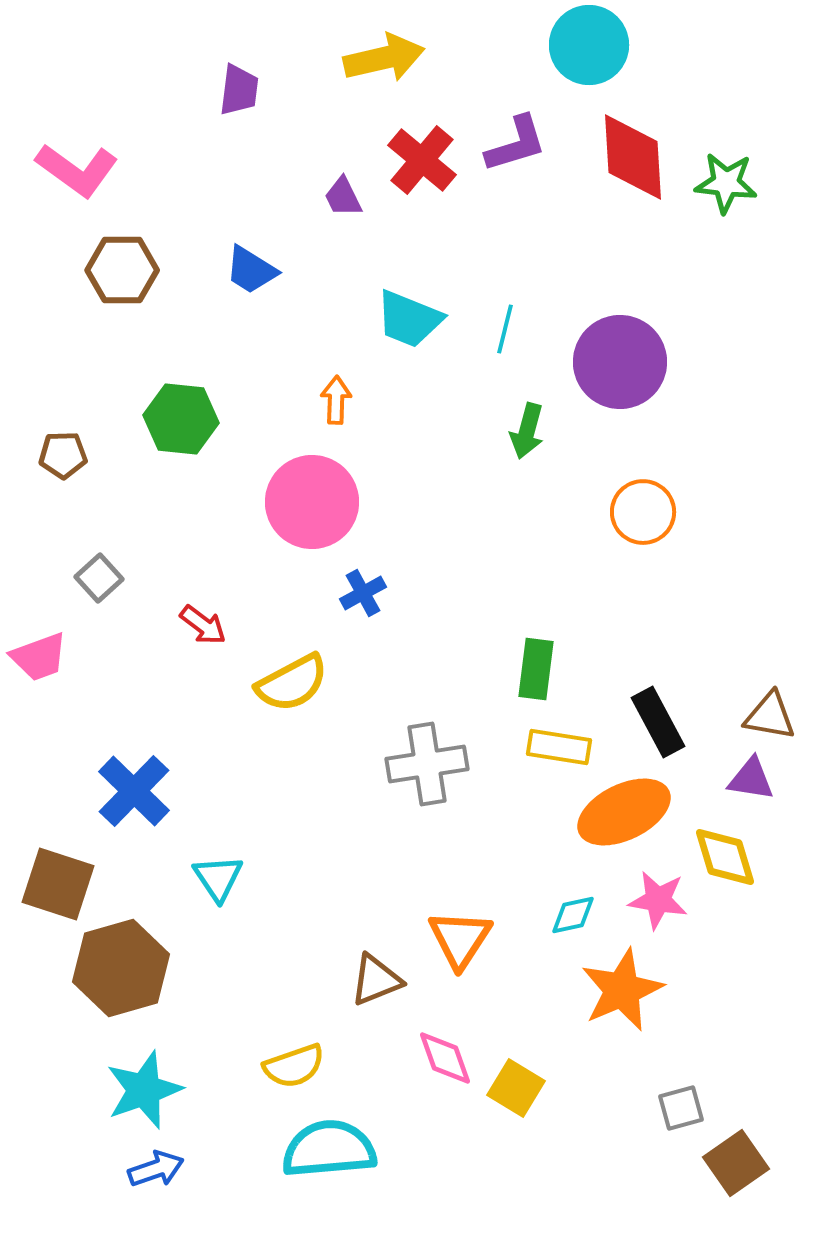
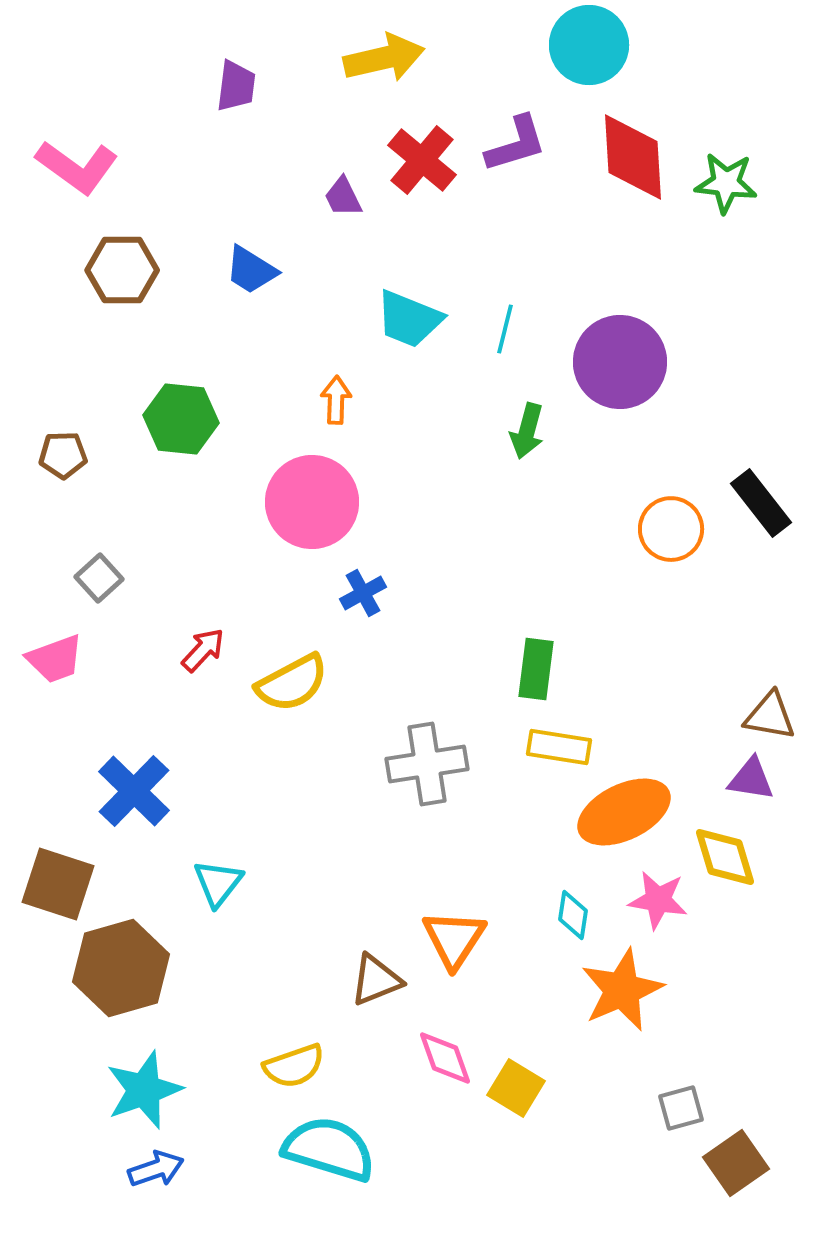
purple trapezoid at (239, 90): moved 3 px left, 4 px up
pink L-shape at (77, 170): moved 3 px up
orange circle at (643, 512): moved 28 px right, 17 px down
red arrow at (203, 625): moved 25 px down; rotated 84 degrees counterclockwise
pink trapezoid at (39, 657): moved 16 px right, 2 px down
black rectangle at (658, 722): moved 103 px right, 219 px up; rotated 10 degrees counterclockwise
cyan triangle at (218, 878): moved 5 px down; rotated 12 degrees clockwise
cyan diamond at (573, 915): rotated 69 degrees counterclockwise
orange triangle at (460, 939): moved 6 px left
cyan semicircle at (329, 1149): rotated 22 degrees clockwise
